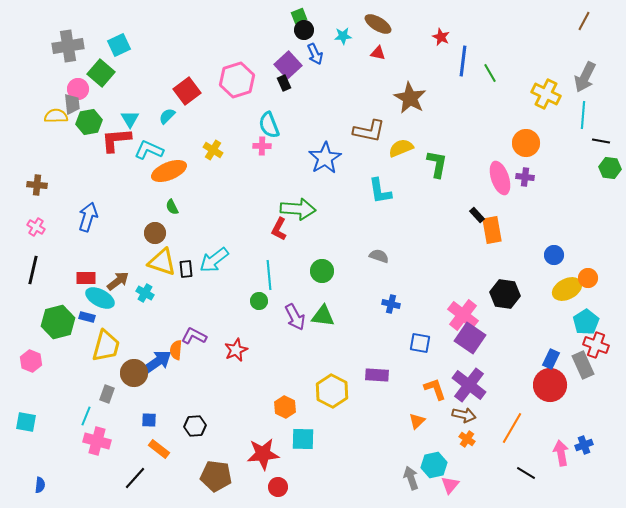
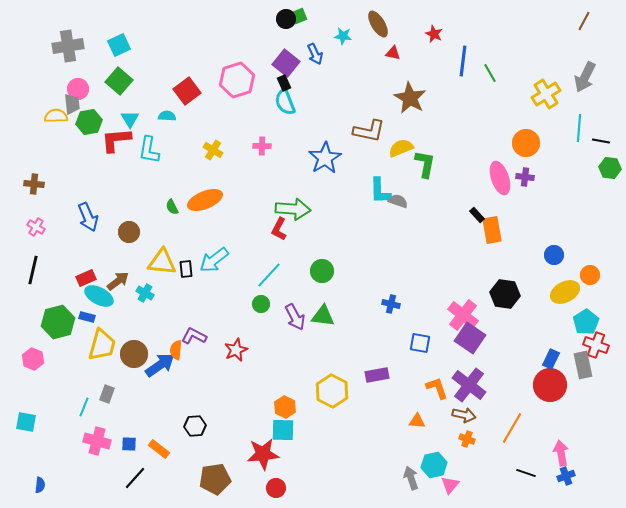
brown ellipse at (378, 24): rotated 28 degrees clockwise
black circle at (304, 30): moved 18 px left, 11 px up
cyan star at (343, 36): rotated 12 degrees clockwise
red star at (441, 37): moved 7 px left, 3 px up
red triangle at (378, 53): moved 15 px right
purple square at (288, 65): moved 2 px left, 2 px up; rotated 8 degrees counterclockwise
green square at (101, 73): moved 18 px right, 8 px down
yellow cross at (546, 94): rotated 32 degrees clockwise
cyan line at (583, 115): moved 4 px left, 13 px down
cyan semicircle at (167, 116): rotated 48 degrees clockwise
cyan semicircle at (269, 125): moved 16 px right, 23 px up
cyan L-shape at (149, 150): rotated 104 degrees counterclockwise
green L-shape at (437, 164): moved 12 px left
orange ellipse at (169, 171): moved 36 px right, 29 px down
brown cross at (37, 185): moved 3 px left, 1 px up
cyan L-shape at (380, 191): rotated 8 degrees clockwise
green arrow at (298, 209): moved 5 px left
blue arrow at (88, 217): rotated 140 degrees clockwise
brown circle at (155, 233): moved 26 px left, 1 px up
gray semicircle at (379, 256): moved 19 px right, 55 px up
yellow triangle at (162, 262): rotated 12 degrees counterclockwise
cyan line at (269, 275): rotated 48 degrees clockwise
red rectangle at (86, 278): rotated 24 degrees counterclockwise
orange circle at (588, 278): moved 2 px right, 3 px up
yellow ellipse at (567, 289): moved 2 px left, 3 px down
cyan ellipse at (100, 298): moved 1 px left, 2 px up
green circle at (259, 301): moved 2 px right, 3 px down
yellow trapezoid at (106, 346): moved 4 px left, 1 px up
pink hexagon at (31, 361): moved 2 px right, 2 px up
blue arrow at (157, 362): moved 3 px right, 3 px down
gray rectangle at (583, 365): rotated 12 degrees clockwise
brown circle at (134, 373): moved 19 px up
purple rectangle at (377, 375): rotated 15 degrees counterclockwise
orange L-shape at (435, 389): moved 2 px right, 1 px up
cyan line at (86, 416): moved 2 px left, 9 px up
blue square at (149, 420): moved 20 px left, 24 px down
orange triangle at (417, 421): rotated 48 degrees clockwise
cyan square at (303, 439): moved 20 px left, 9 px up
orange cross at (467, 439): rotated 14 degrees counterclockwise
blue cross at (584, 445): moved 18 px left, 31 px down
black line at (526, 473): rotated 12 degrees counterclockwise
brown pentagon at (216, 476): moved 1 px left, 3 px down; rotated 16 degrees counterclockwise
red circle at (278, 487): moved 2 px left, 1 px down
